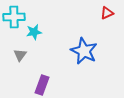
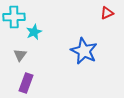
cyan star: rotated 14 degrees counterclockwise
purple rectangle: moved 16 px left, 2 px up
